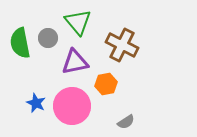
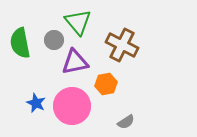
gray circle: moved 6 px right, 2 px down
